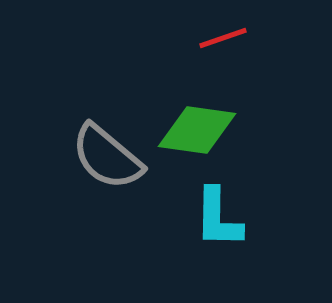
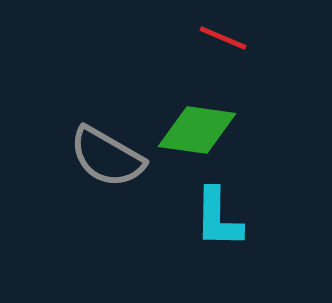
red line: rotated 42 degrees clockwise
gray semicircle: rotated 10 degrees counterclockwise
